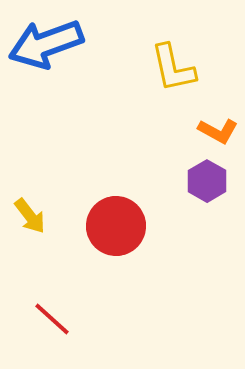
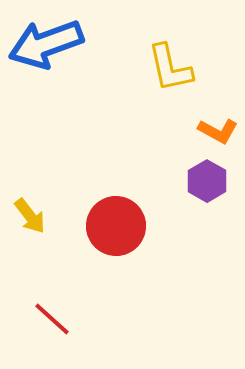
yellow L-shape: moved 3 px left
